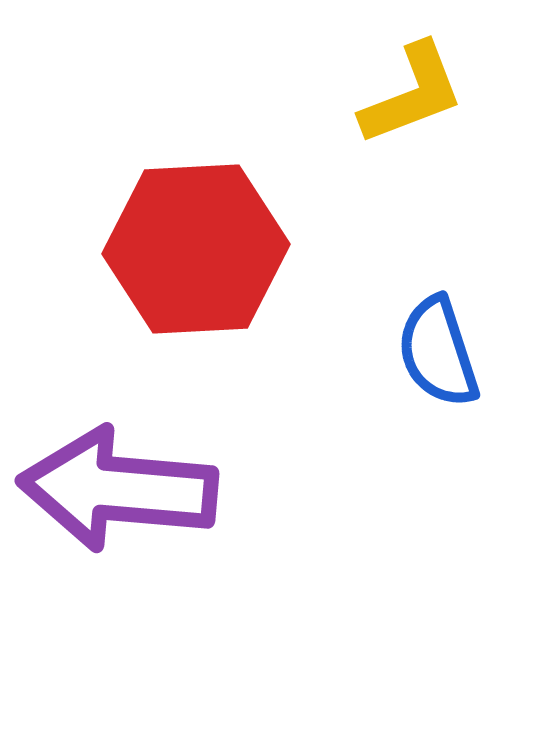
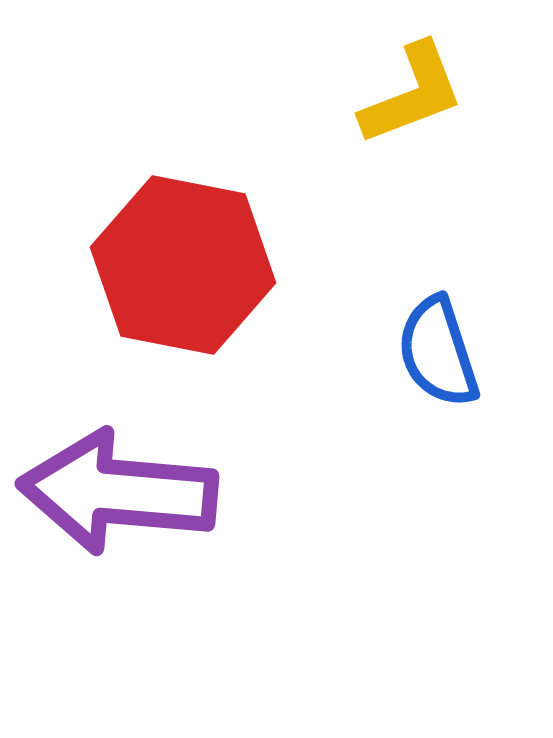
red hexagon: moved 13 px left, 16 px down; rotated 14 degrees clockwise
purple arrow: moved 3 px down
